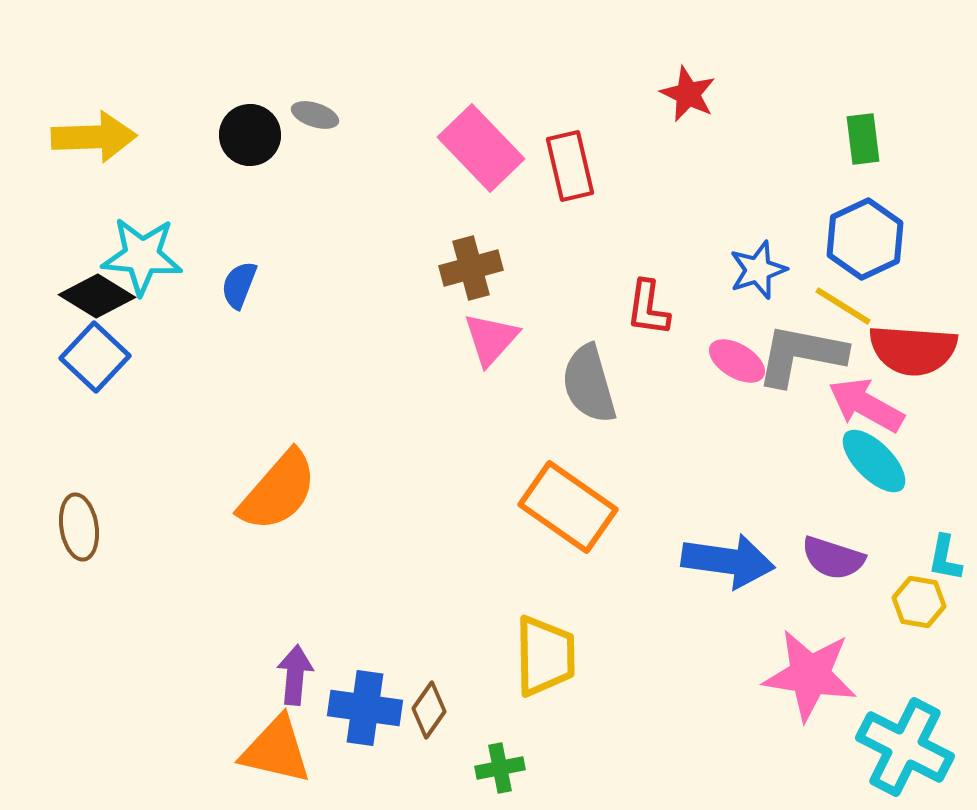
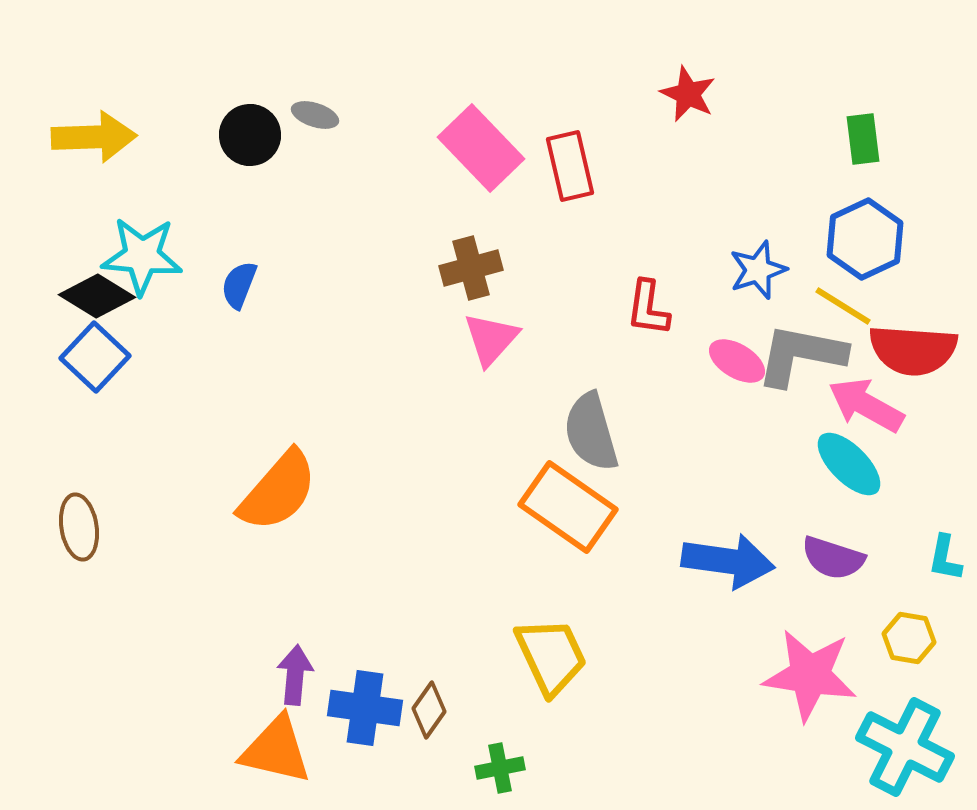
gray semicircle: moved 2 px right, 48 px down
cyan ellipse: moved 25 px left, 3 px down
yellow hexagon: moved 10 px left, 36 px down
yellow trapezoid: moved 6 px right; rotated 24 degrees counterclockwise
